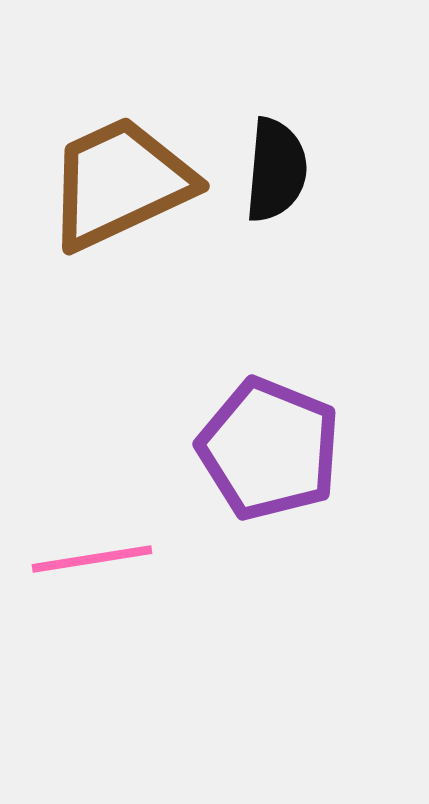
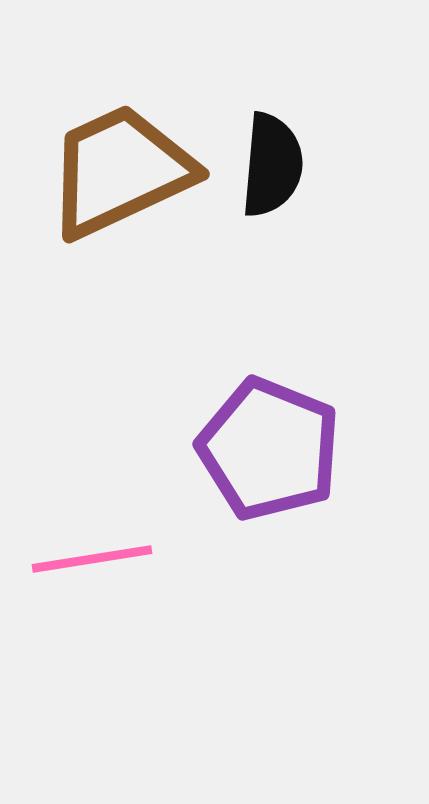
black semicircle: moved 4 px left, 5 px up
brown trapezoid: moved 12 px up
